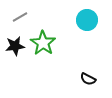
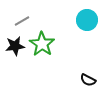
gray line: moved 2 px right, 4 px down
green star: moved 1 px left, 1 px down
black semicircle: moved 1 px down
